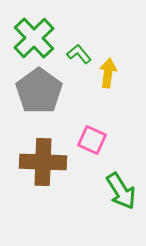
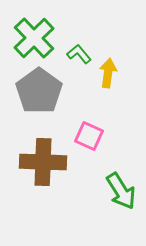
pink square: moved 3 px left, 4 px up
